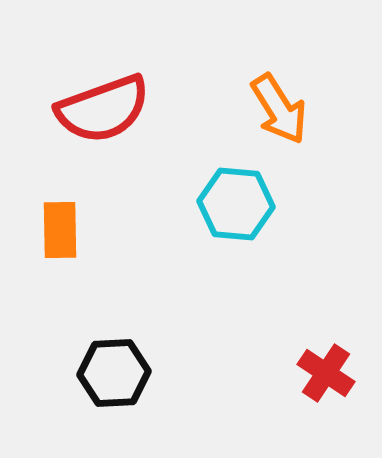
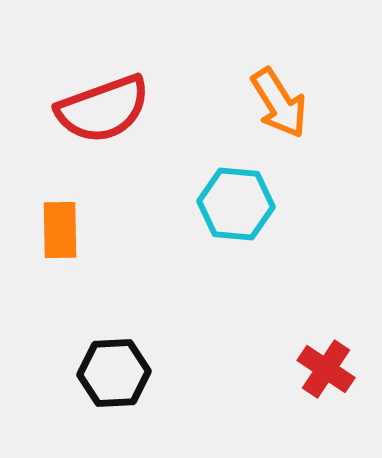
orange arrow: moved 6 px up
red cross: moved 4 px up
